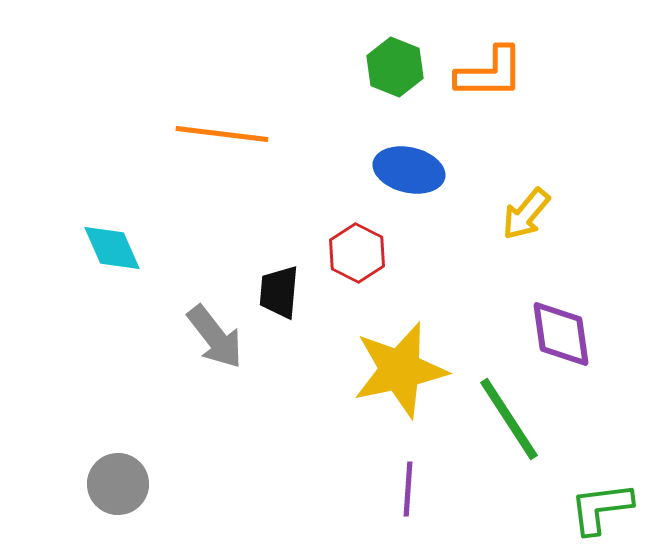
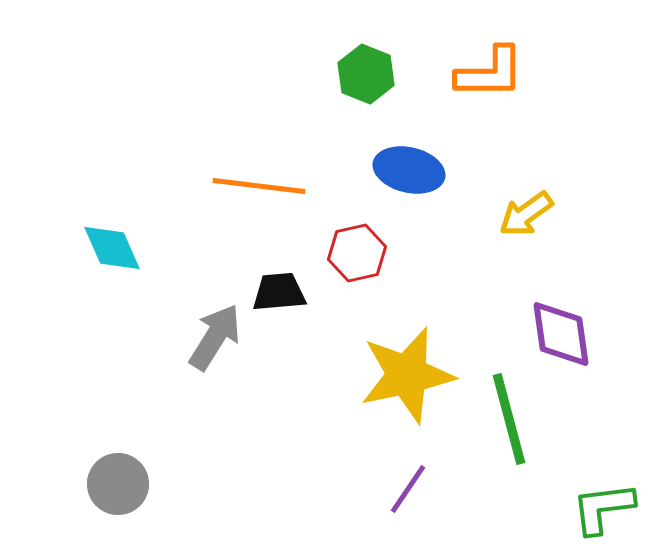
green hexagon: moved 29 px left, 7 px down
orange line: moved 37 px right, 52 px down
yellow arrow: rotated 14 degrees clockwise
red hexagon: rotated 20 degrees clockwise
black trapezoid: rotated 80 degrees clockwise
gray arrow: rotated 110 degrees counterclockwise
yellow star: moved 7 px right, 5 px down
green line: rotated 18 degrees clockwise
purple line: rotated 30 degrees clockwise
green L-shape: moved 2 px right
